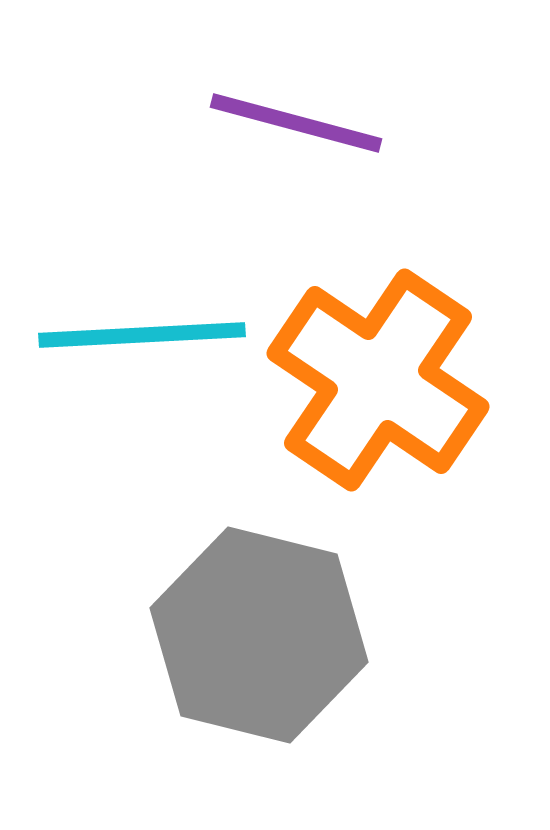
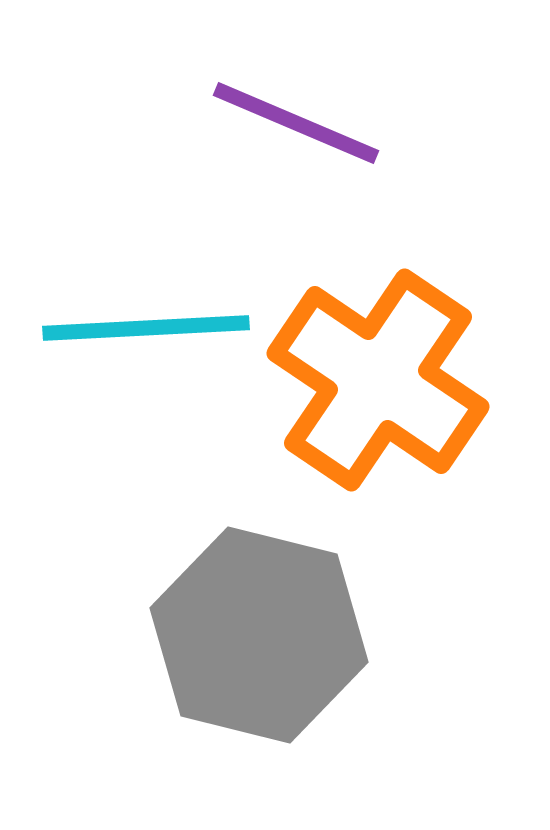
purple line: rotated 8 degrees clockwise
cyan line: moved 4 px right, 7 px up
